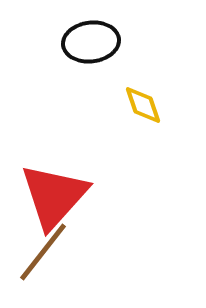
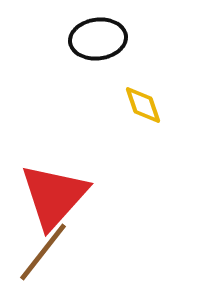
black ellipse: moved 7 px right, 3 px up
